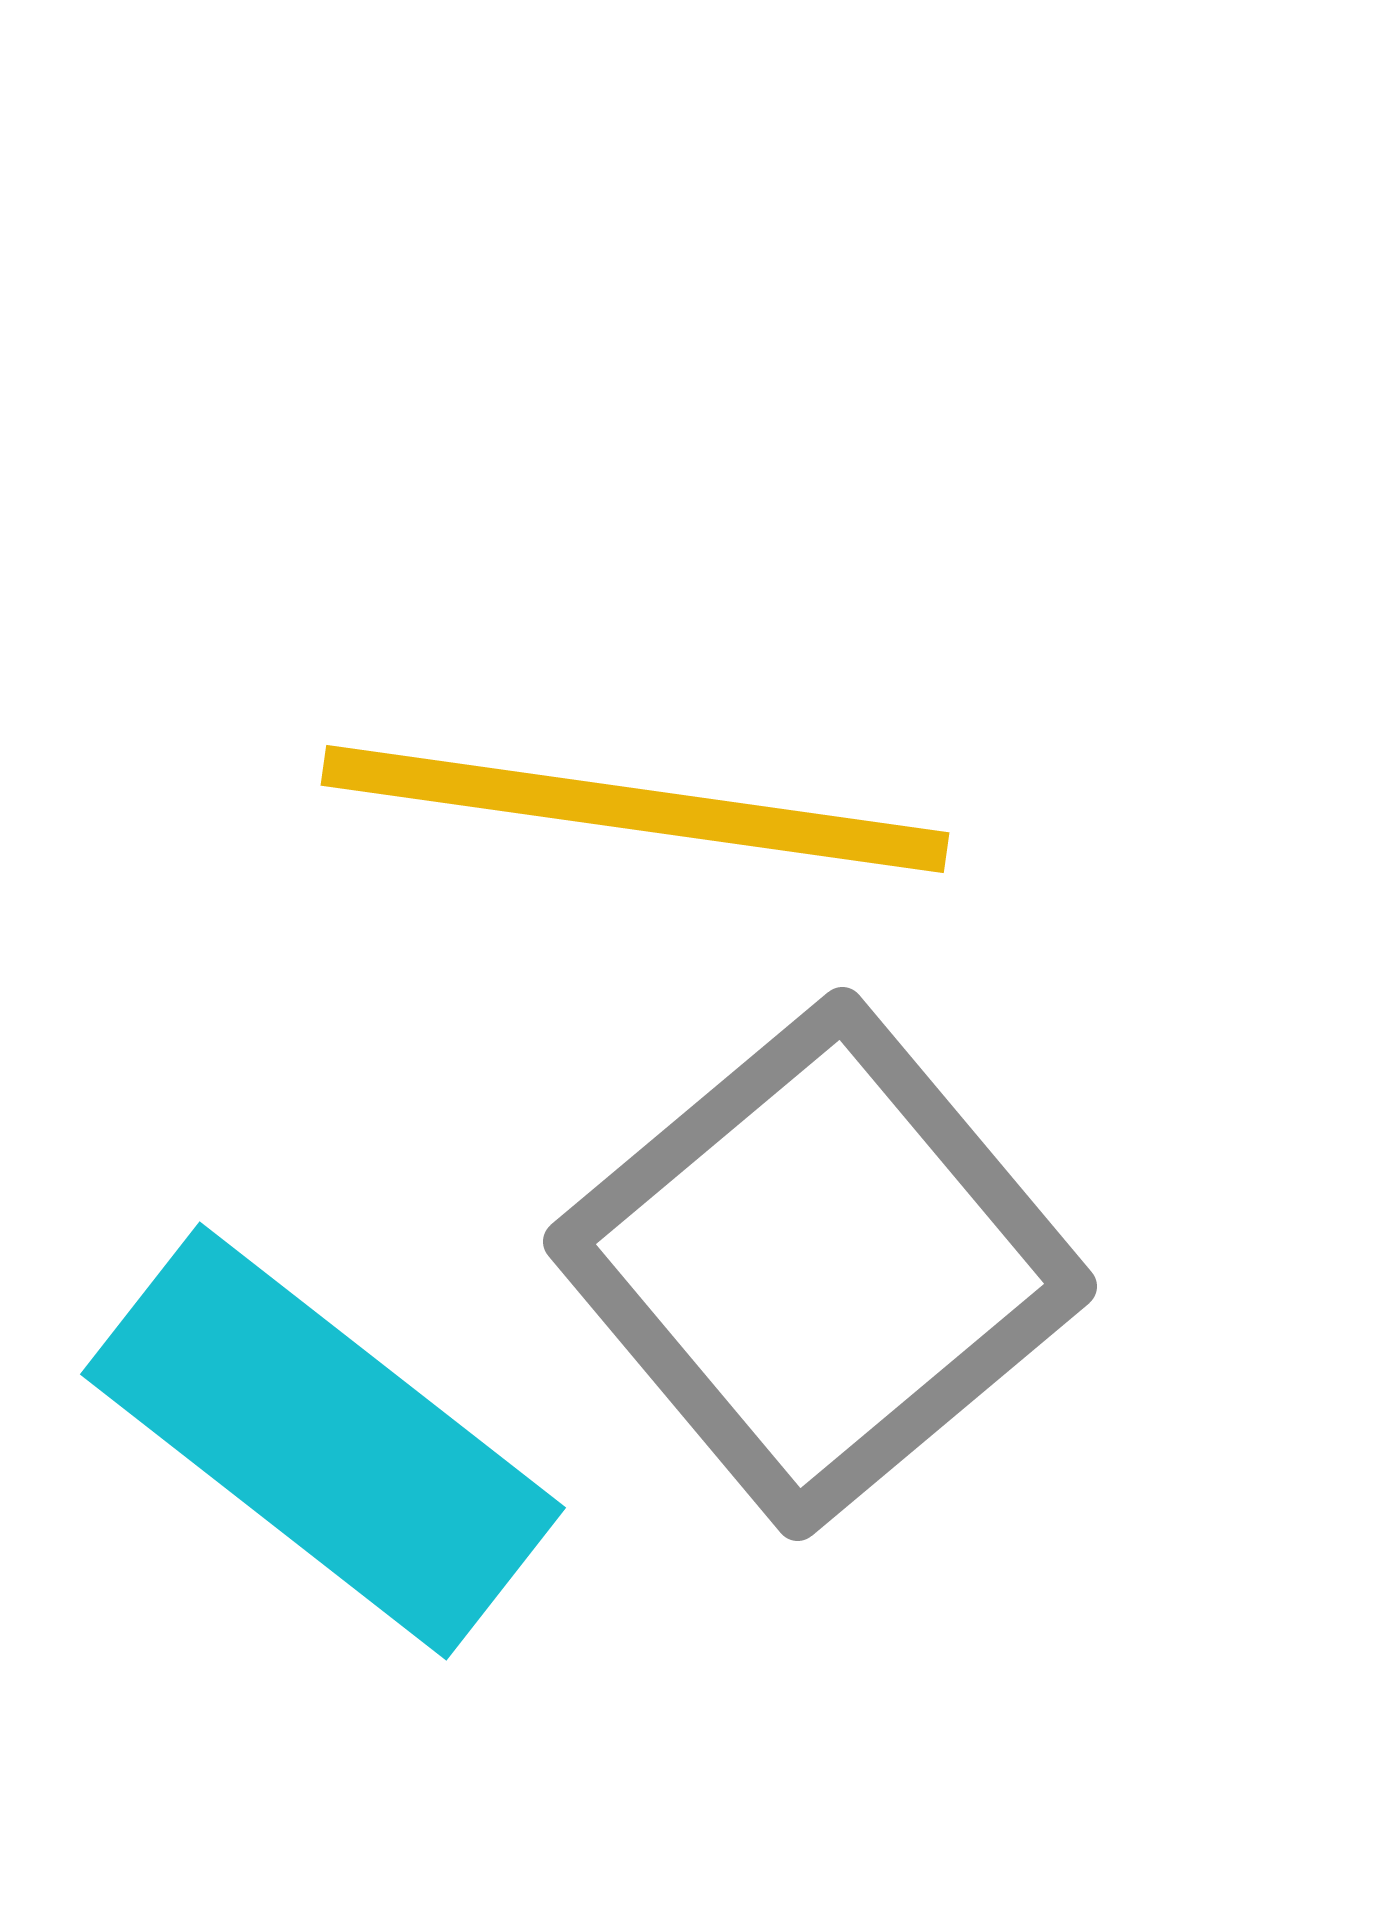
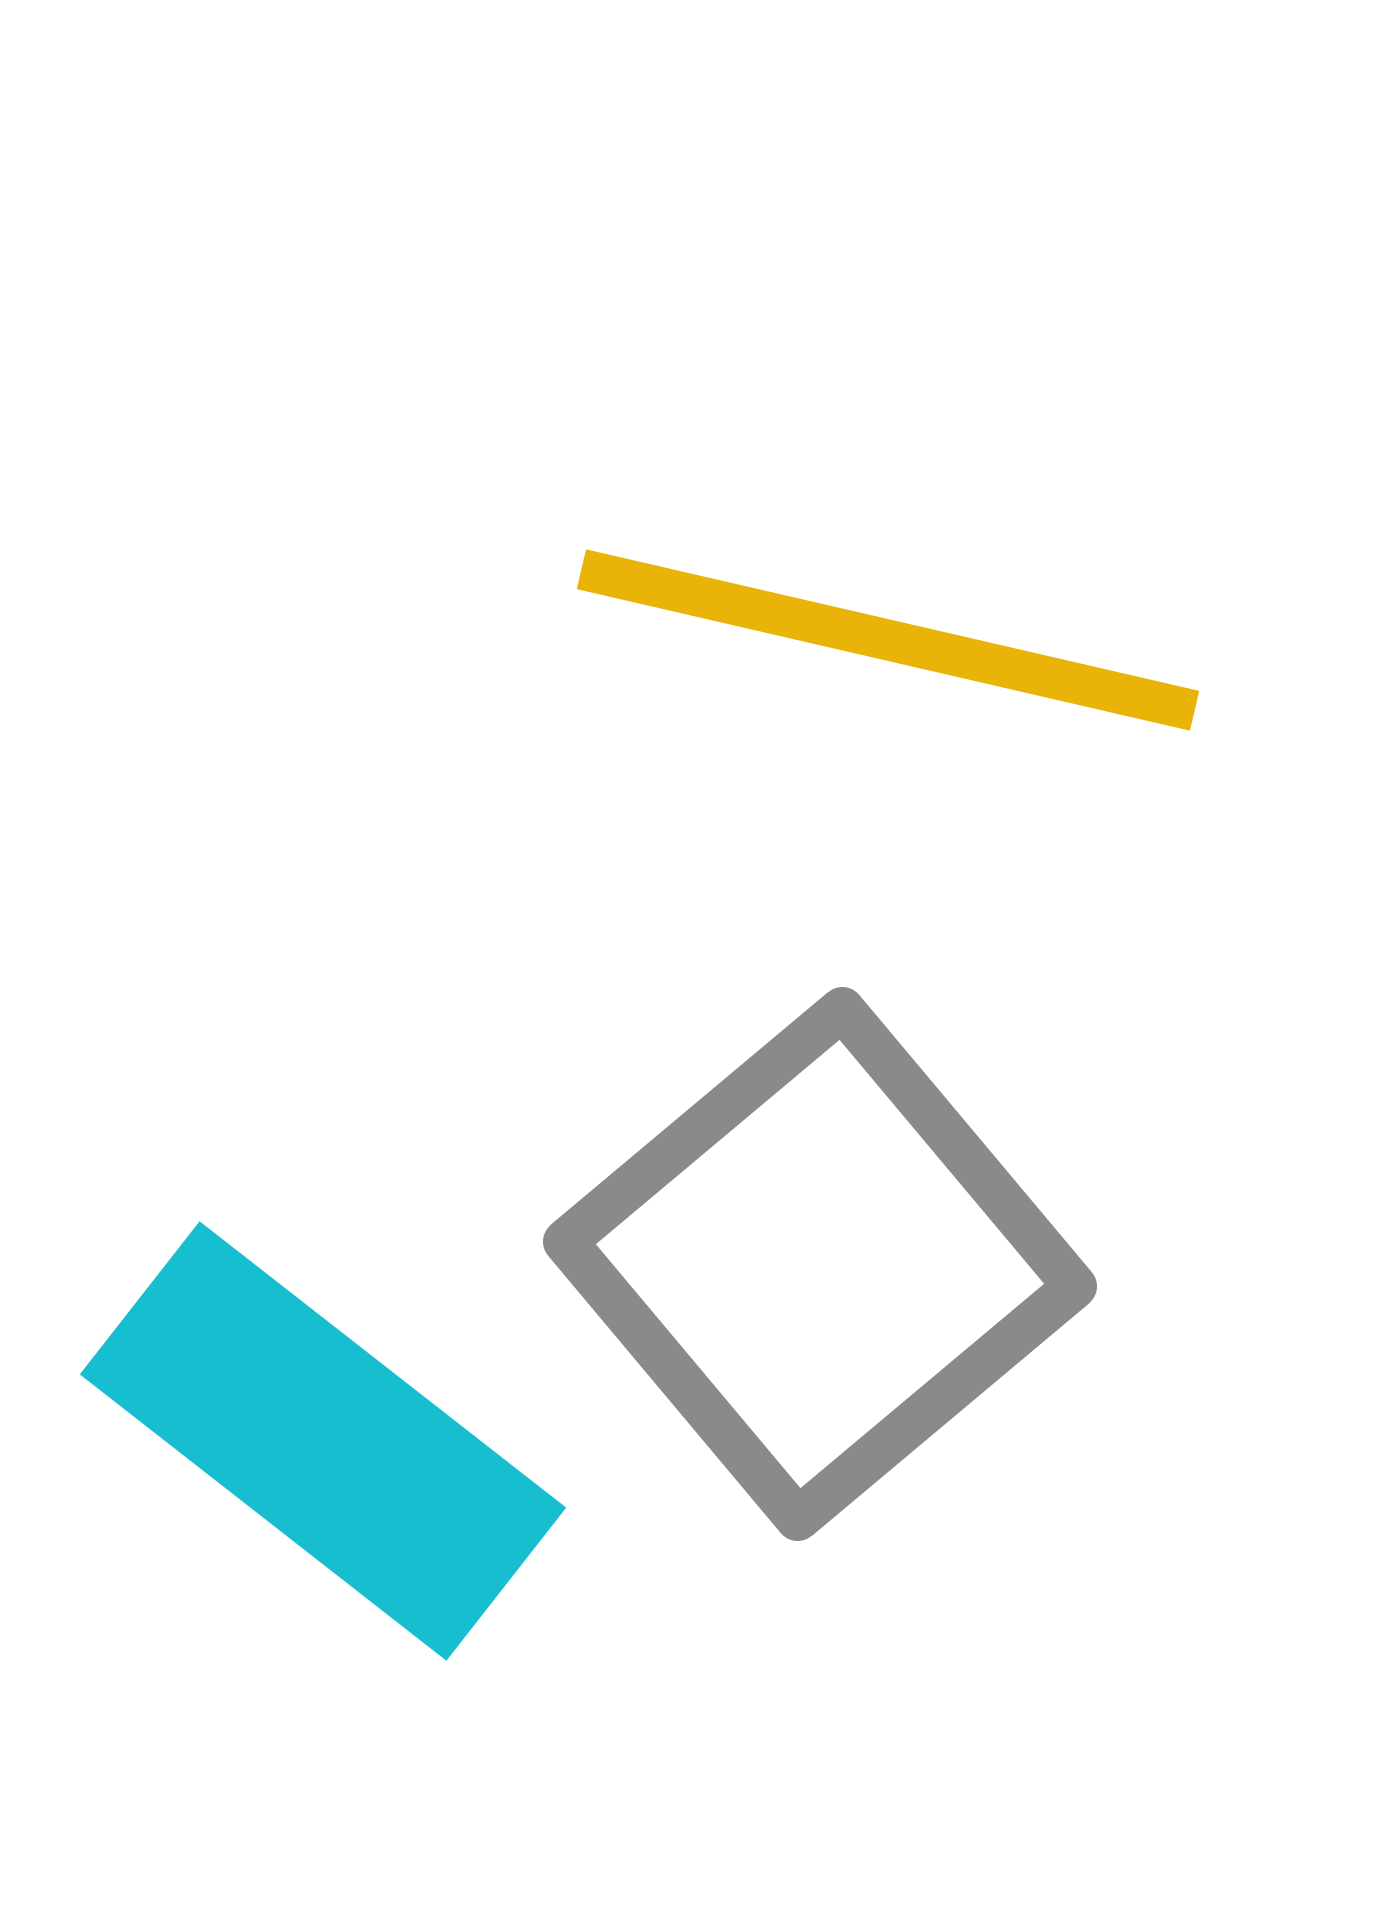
yellow line: moved 253 px right, 169 px up; rotated 5 degrees clockwise
